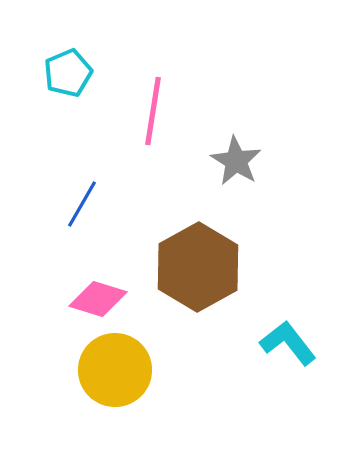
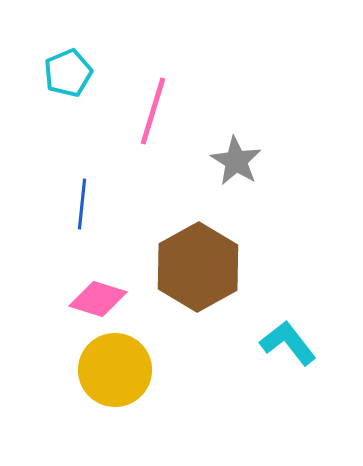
pink line: rotated 8 degrees clockwise
blue line: rotated 24 degrees counterclockwise
